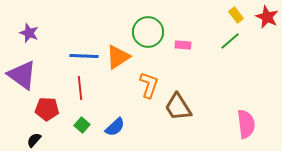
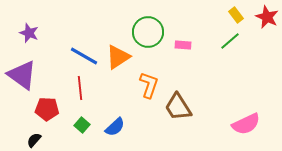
blue line: rotated 28 degrees clockwise
pink semicircle: rotated 72 degrees clockwise
